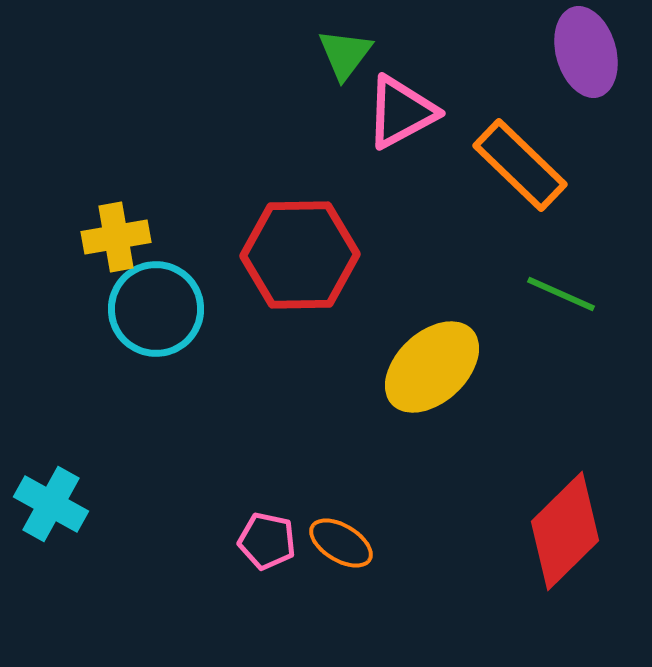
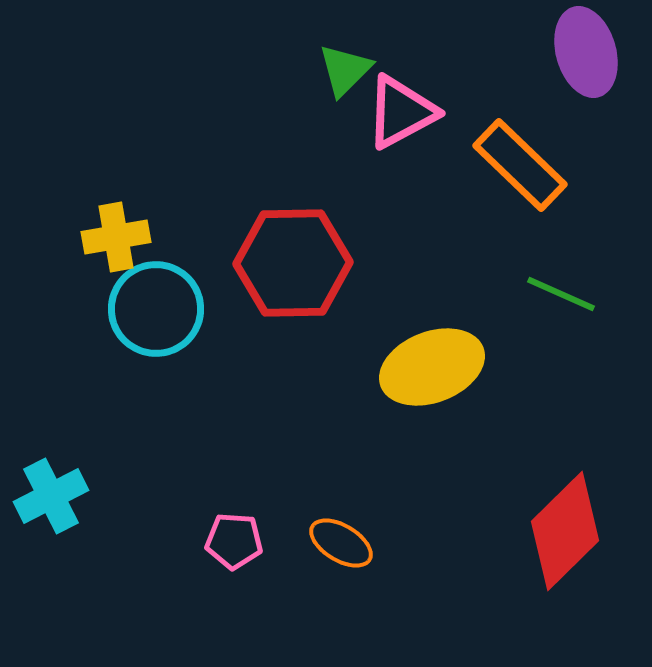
green triangle: moved 16 px down; rotated 8 degrees clockwise
red hexagon: moved 7 px left, 8 px down
yellow ellipse: rotated 22 degrees clockwise
cyan cross: moved 8 px up; rotated 34 degrees clockwise
pink pentagon: moved 33 px left; rotated 8 degrees counterclockwise
